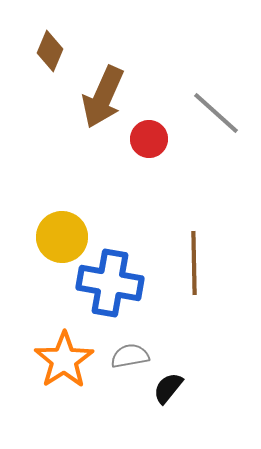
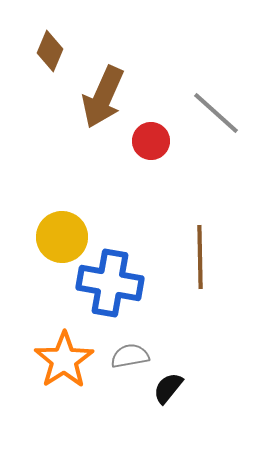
red circle: moved 2 px right, 2 px down
brown line: moved 6 px right, 6 px up
